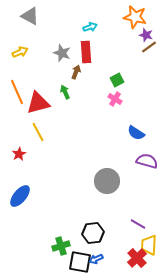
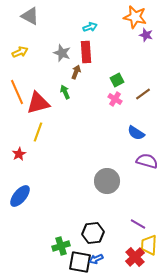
brown line: moved 6 px left, 47 px down
yellow line: rotated 48 degrees clockwise
red cross: moved 2 px left, 1 px up
